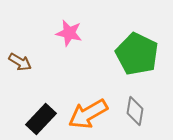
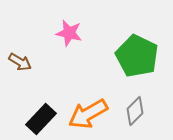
green pentagon: moved 2 px down
gray diamond: rotated 36 degrees clockwise
